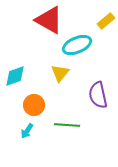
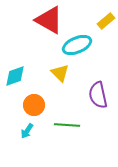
yellow triangle: rotated 24 degrees counterclockwise
